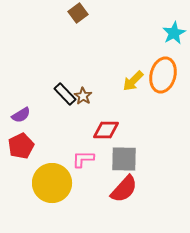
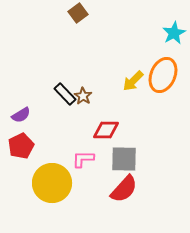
orange ellipse: rotated 8 degrees clockwise
